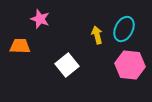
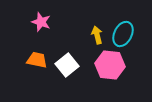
pink star: moved 1 px right, 3 px down
cyan ellipse: moved 1 px left, 5 px down
orange trapezoid: moved 17 px right, 14 px down; rotated 10 degrees clockwise
pink hexagon: moved 20 px left
